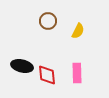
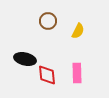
black ellipse: moved 3 px right, 7 px up
